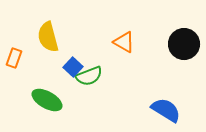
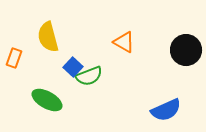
black circle: moved 2 px right, 6 px down
blue semicircle: rotated 124 degrees clockwise
